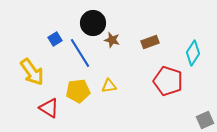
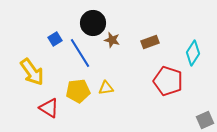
yellow triangle: moved 3 px left, 2 px down
